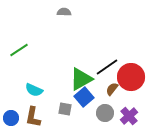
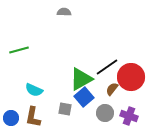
green line: rotated 18 degrees clockwise
purple cross: rotated 30 degrees counterclockwise
